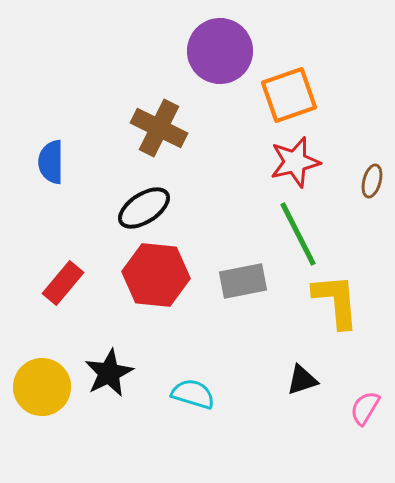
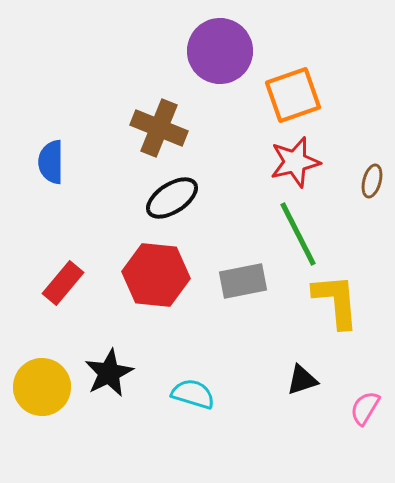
orange square: moved 4 px right
brown cross: rotated 4 degrees counterclockwise
black ellipse: moved 28 px right, 10 px up
